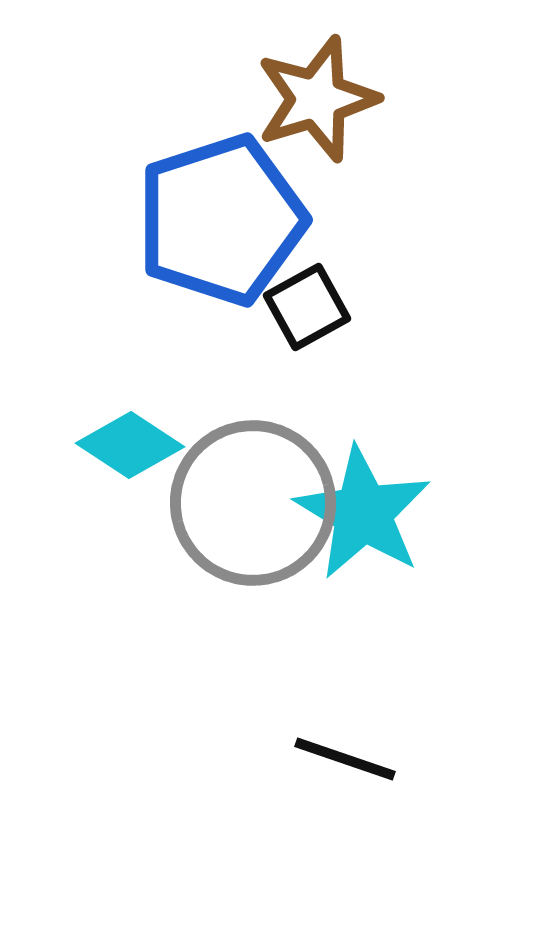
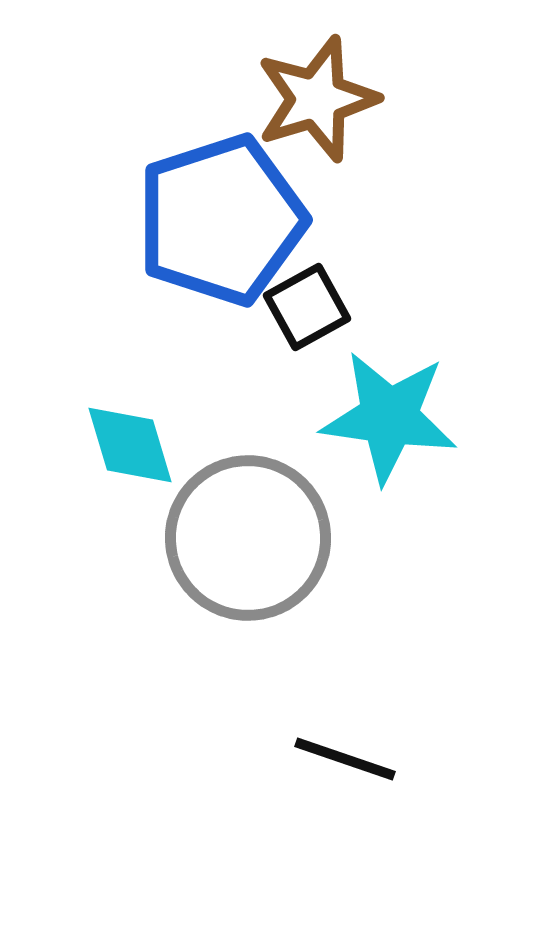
cyan diamond: rotated 40 degrees clockwise
gray circle: moved 5 px left, 35 px down
cyan star: moved 26 px right, 96 px up; rotated 23 degrees counterclockwise
